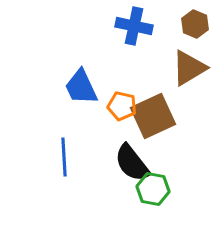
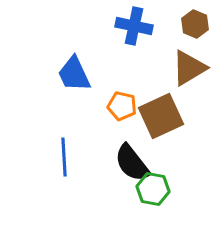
blue trapezoid: moved 7 px left, 13 px up
brown square: moved 8 px right
